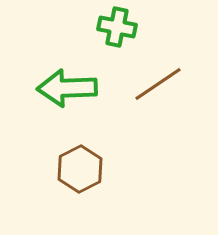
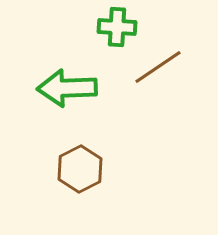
green cross: rotated 9 degrees counterclockwise
brown line: moved 17 px up
